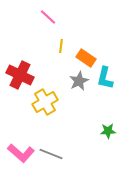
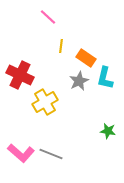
green star: rotated 14 degrees clockwise
